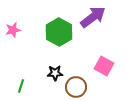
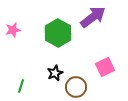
green hexagon: moved 1 px left, 1 px down
pink square: moved 1 px right, 1 px down; rotated 36 degrees clockwise
black star: rotated 21 degrees counterclockwise
